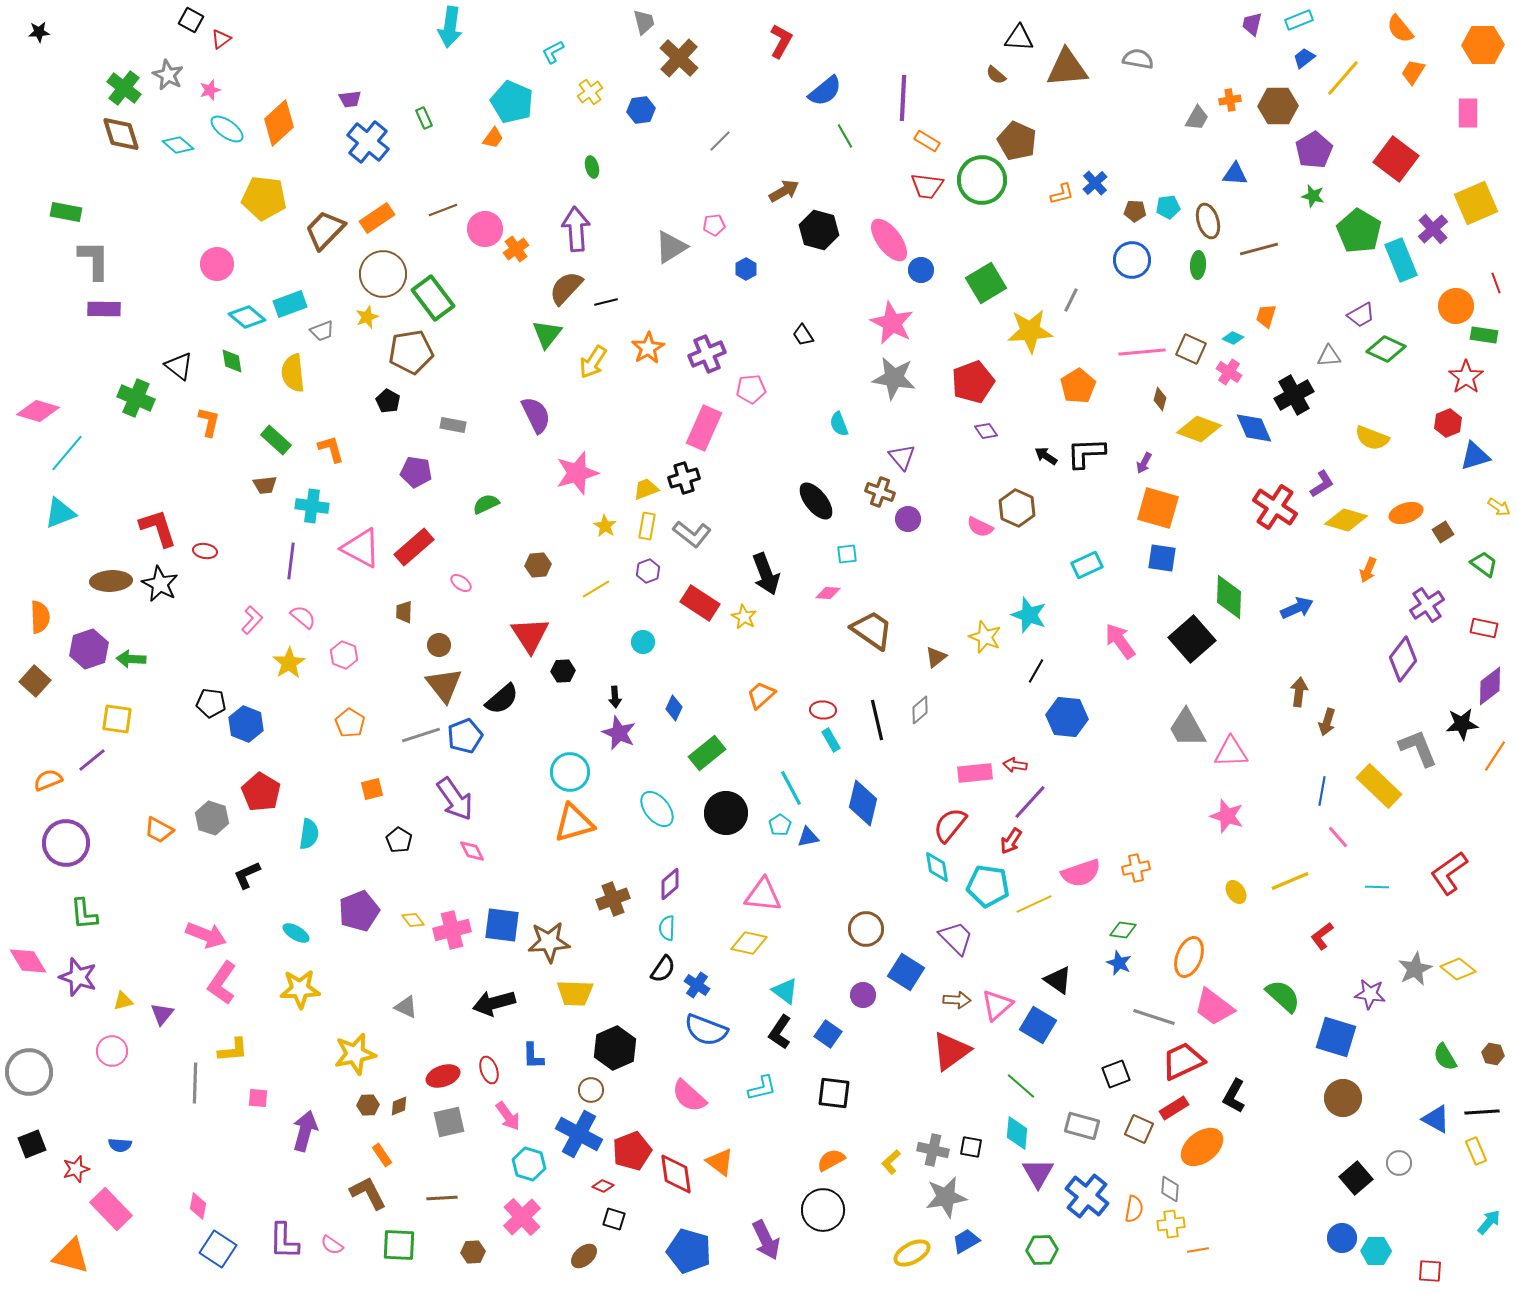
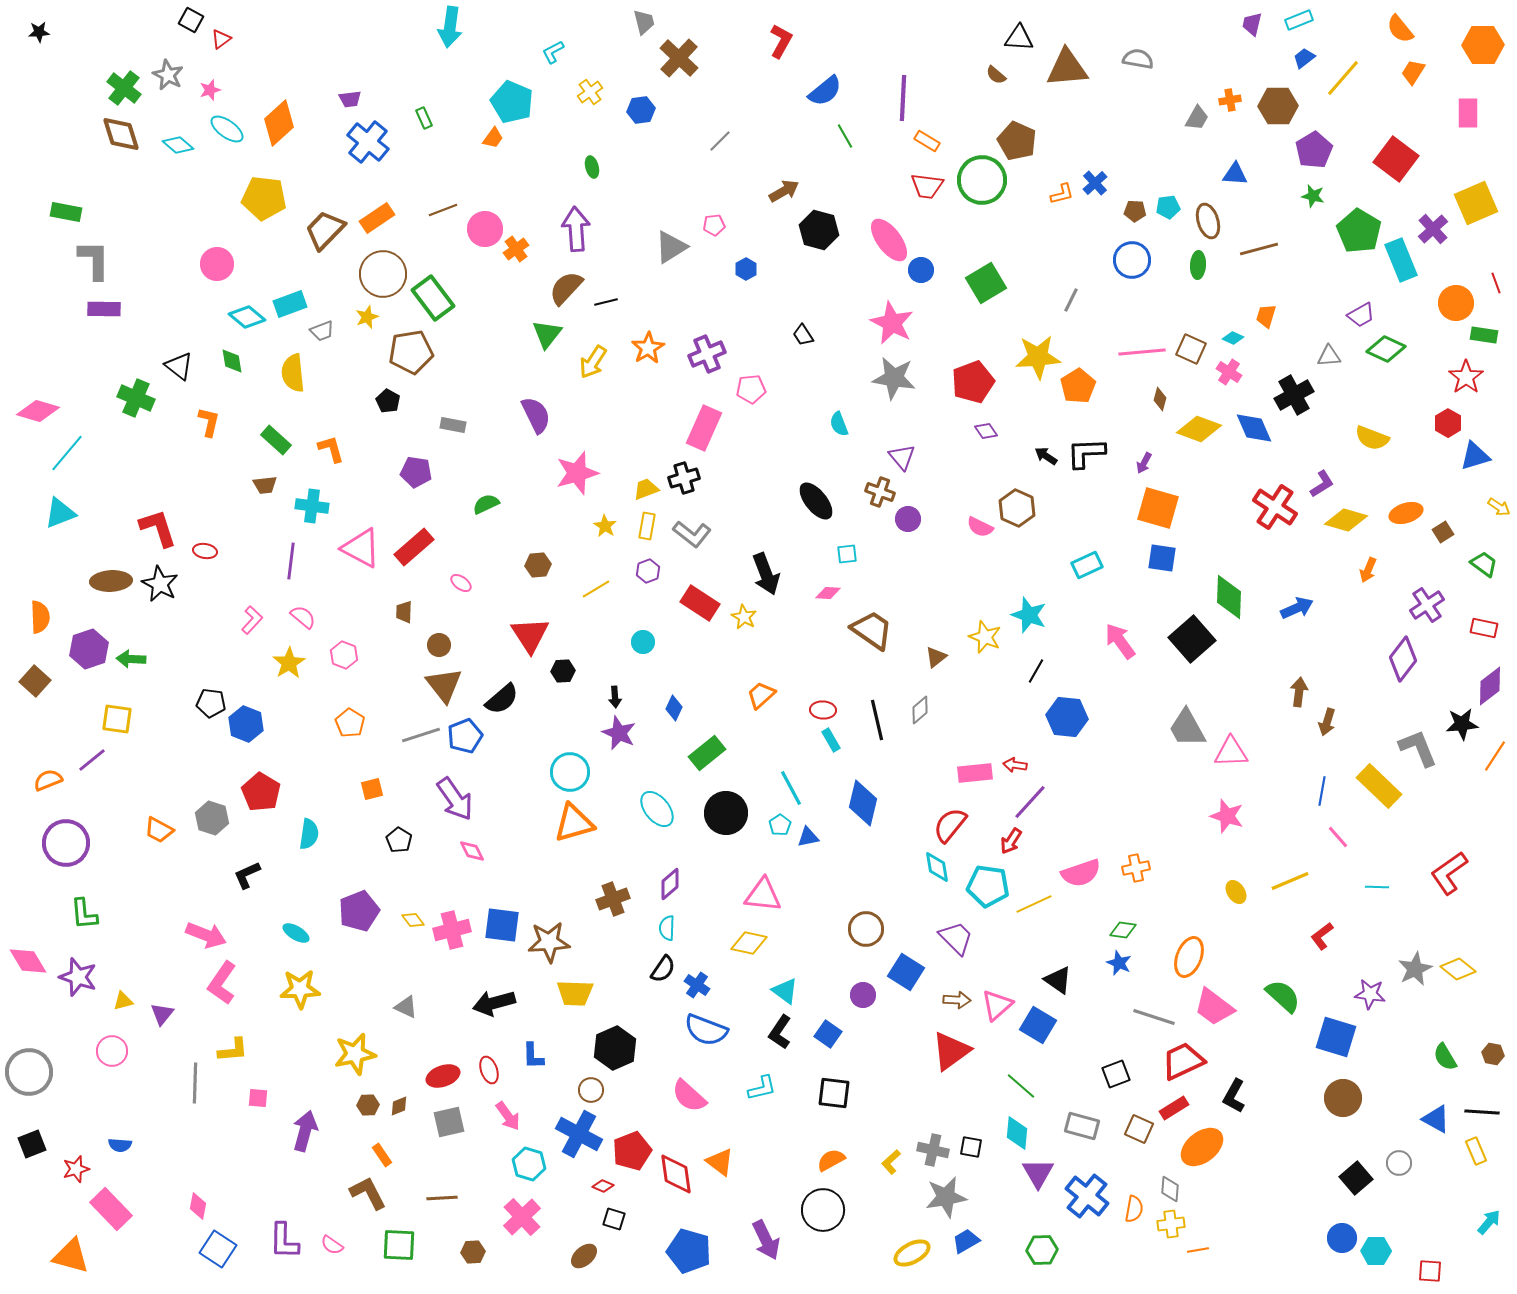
orange circle at (1456, 306): moved 3 px up
yellow star at (1030, 331): moved 8 px right, 26 px down
red hexagon at (1448, 423): rotated 8 degrees counterclockwise
black line at (1482, 1112): rotated 8 degrees clockwise
